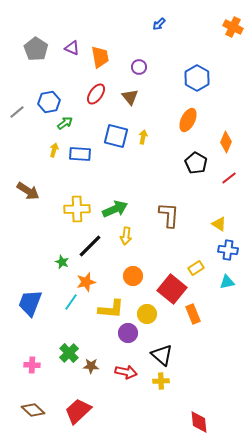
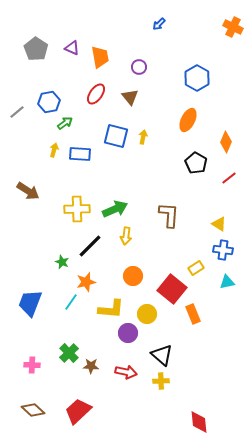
blue cross at (228, 250): moved 5 px left
